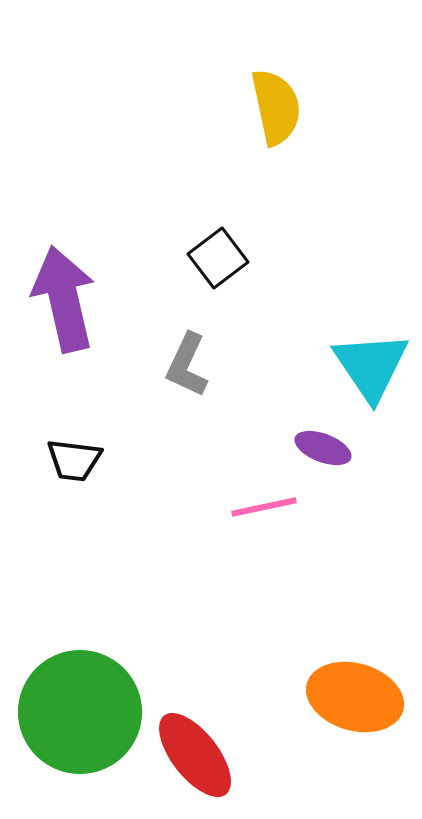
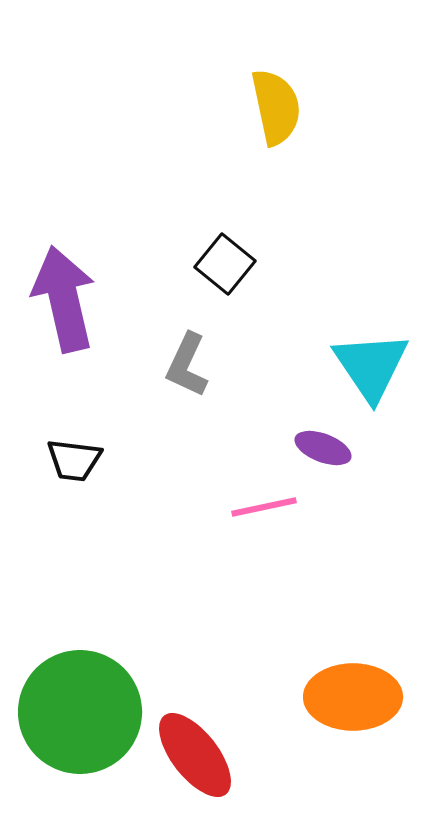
black square: moved 7 px right, 6 px down; rotated 14 degrees counterclockwise
orange ellipse: moved 2 px left; rotated 16 degrees counterclockwise
